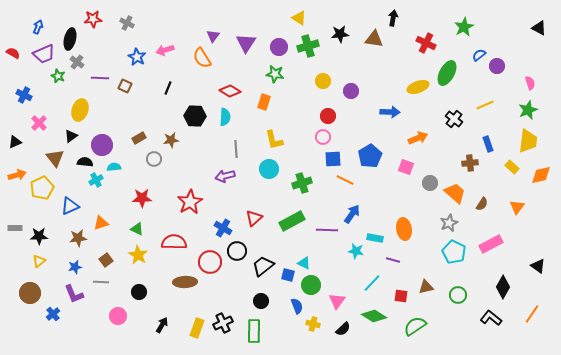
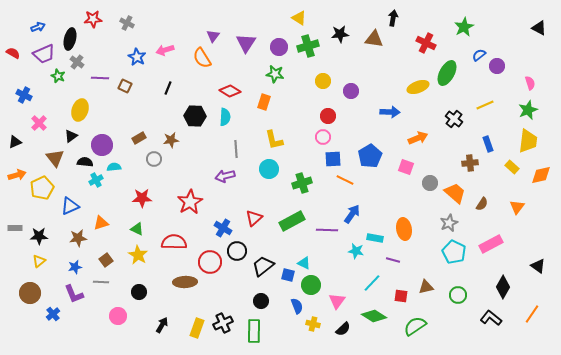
blue arrow at (38, 27): rotated 48 degrees clockwise
